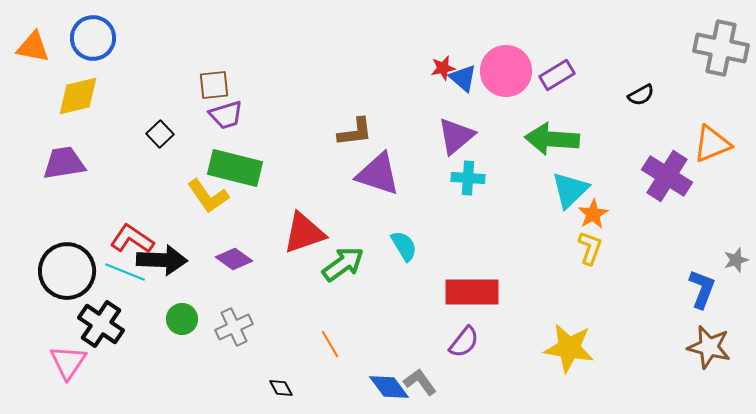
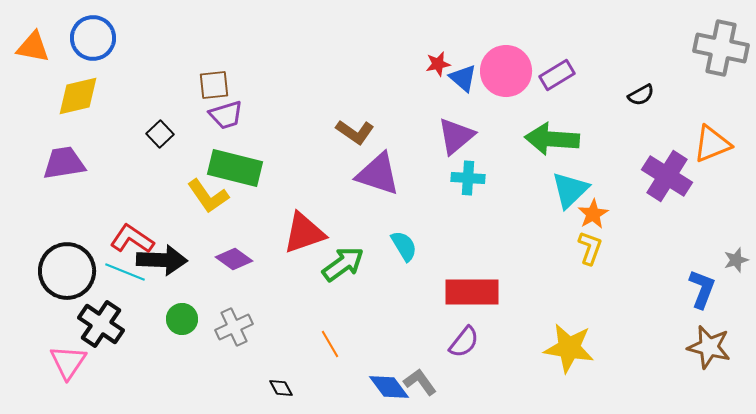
red star at (443, 68): moved 5 px left, 4 px up
brown L-shape at (355, 132): rotated 42 degrees clockwise
